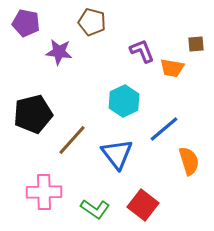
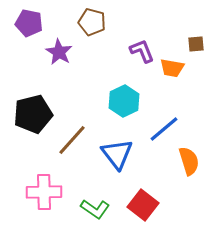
purple pentagon: moved 3 px right
purple star: rotated 24 degrees clockwise
